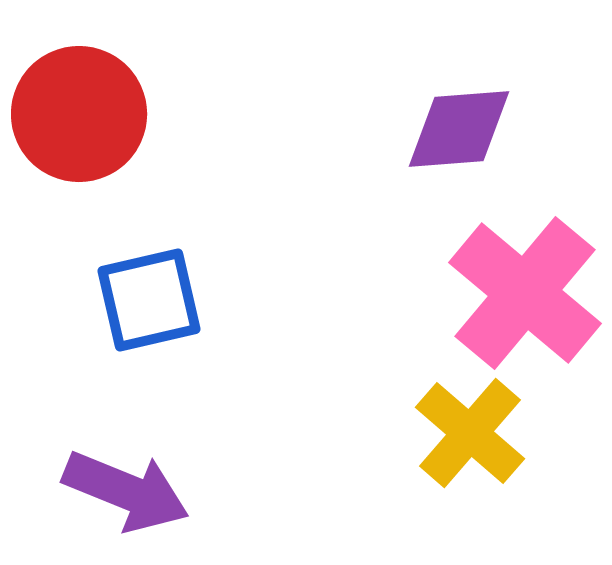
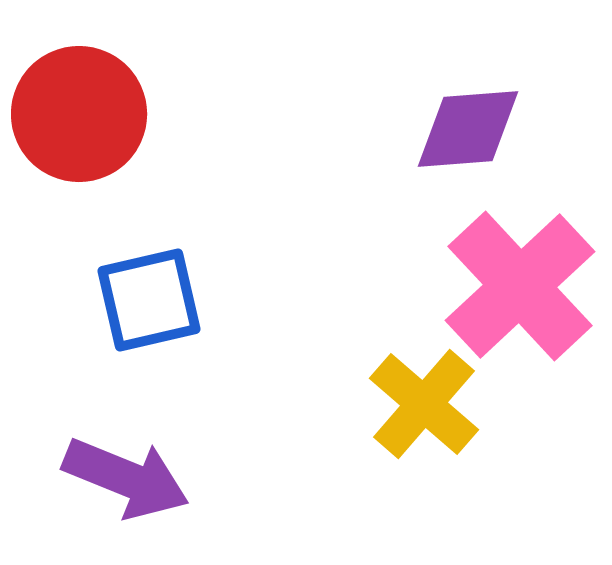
purple diamond: moved 9 px right
pink cross: moved 5 px left, 7 px up; rotated 7 degrees clockwise
yellow cross: moved 46 px left, 29 px up
purple arrow: moved 13 px up
